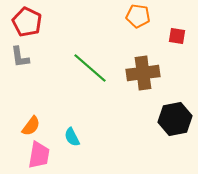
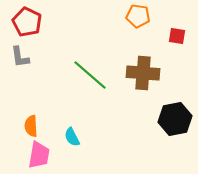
green line: moved 7 px down
brown cross: rotated 12 degrees clockwise
orange semicircle: rotated 140 degrees clockwise
